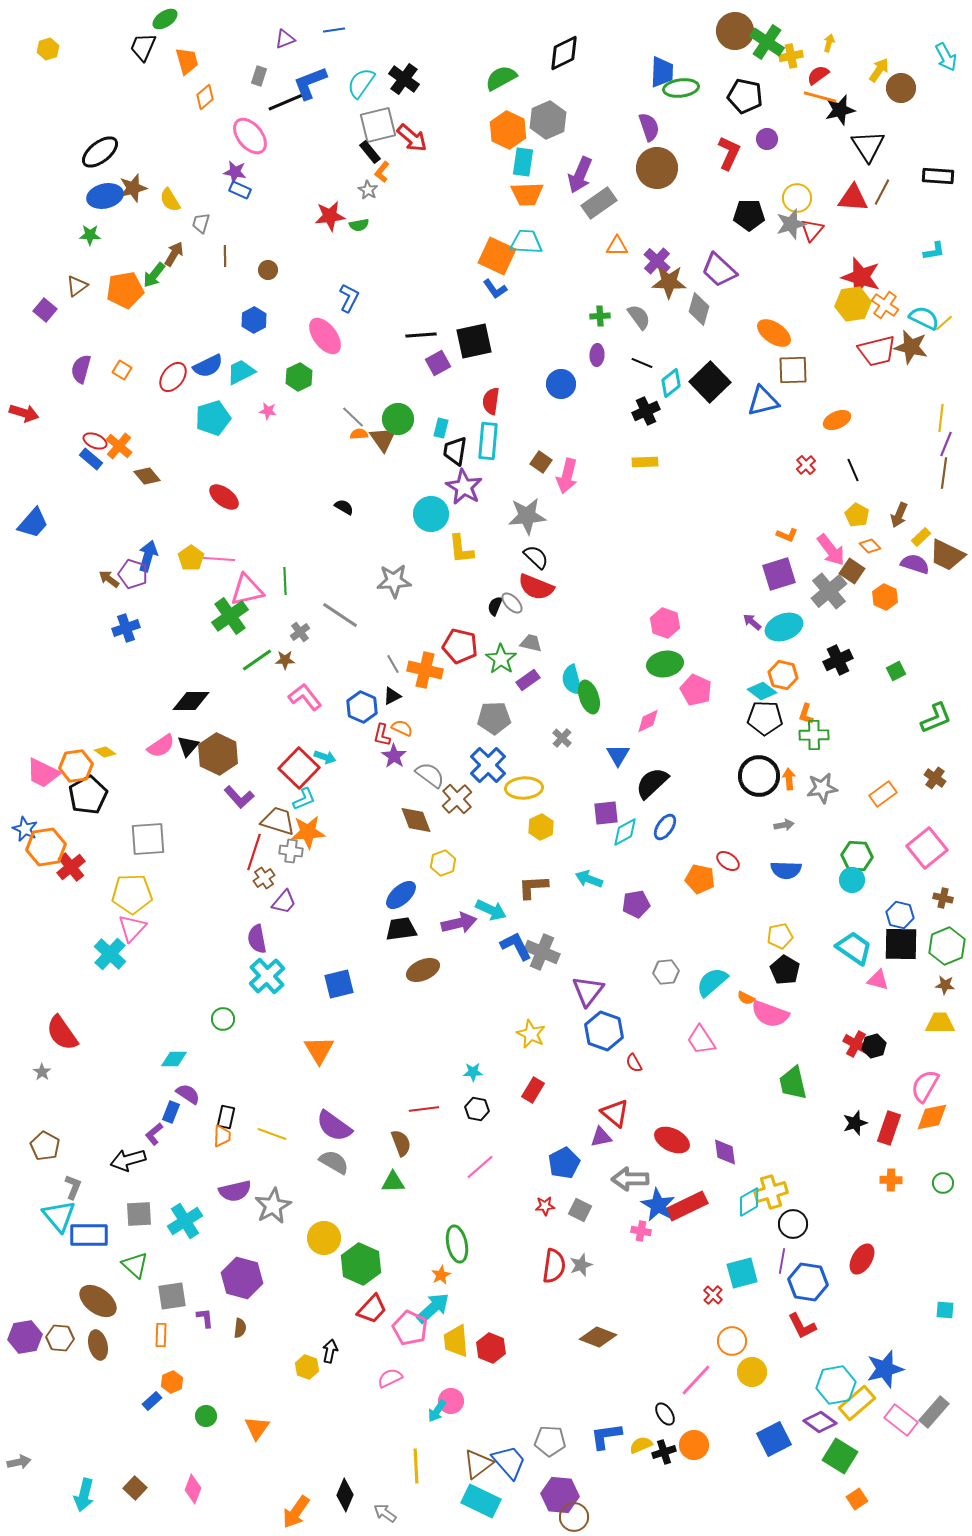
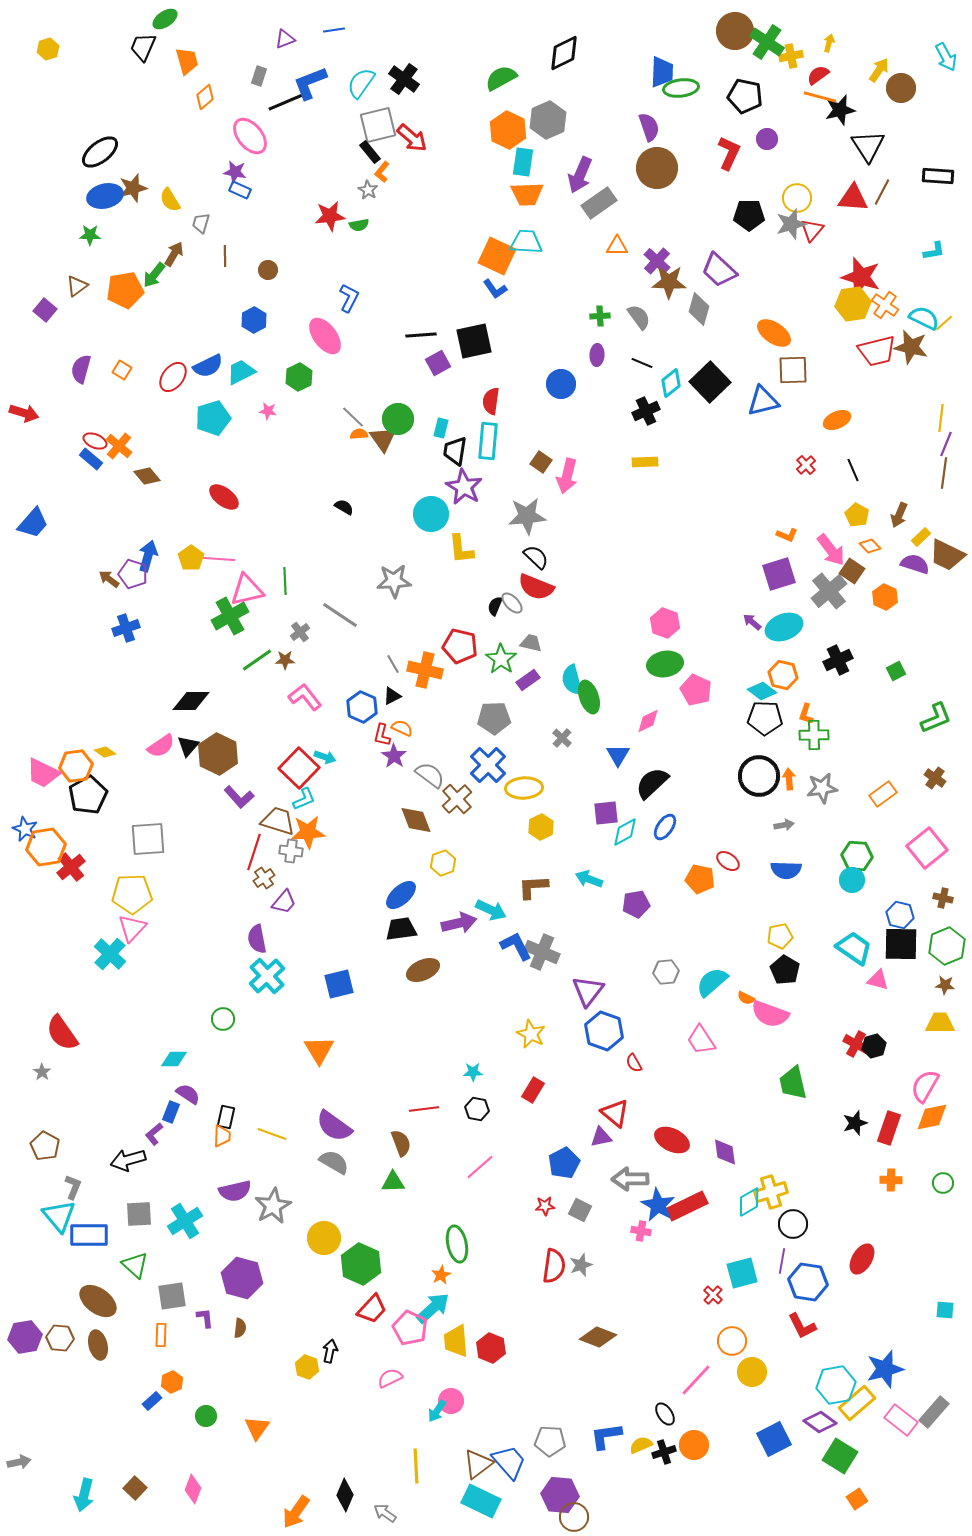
green cross at (230, 616): rotated 6 degrees clockwise
